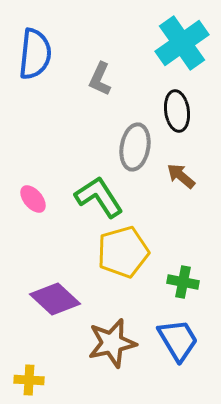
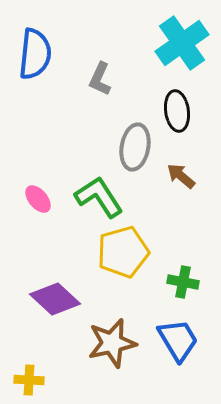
pink ellipse: moved 5 px right
